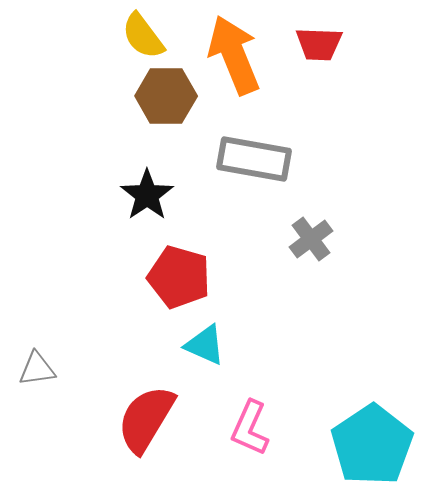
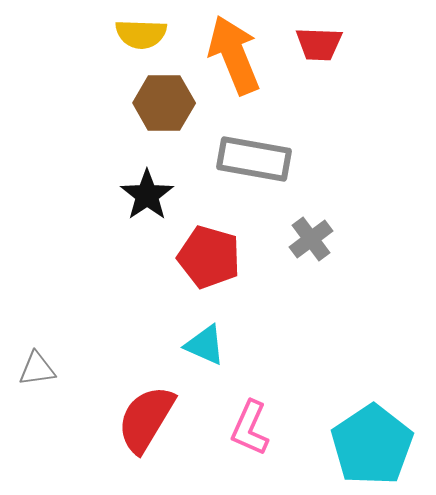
yellow semicircle: moved 2 px left, 2 px up; rotated 51 degrees counterclockwise
brown hexagon: moved 2 px left, 7 px down
red pentagon: moved 30 px right, 20 px up
